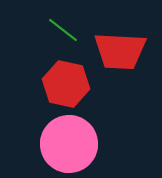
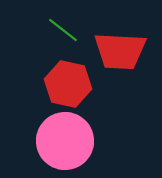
red hexagon: moved 2 px right
pink circle: moved 4 px left, 3 px up
